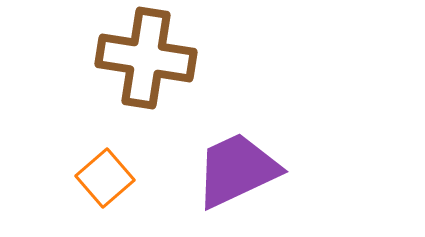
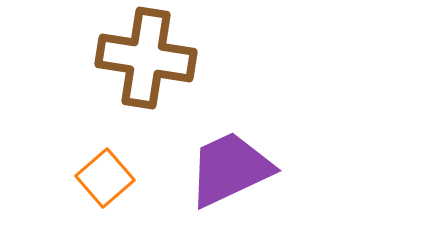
purple trapezoid: moved 7 px left, 1 px up
